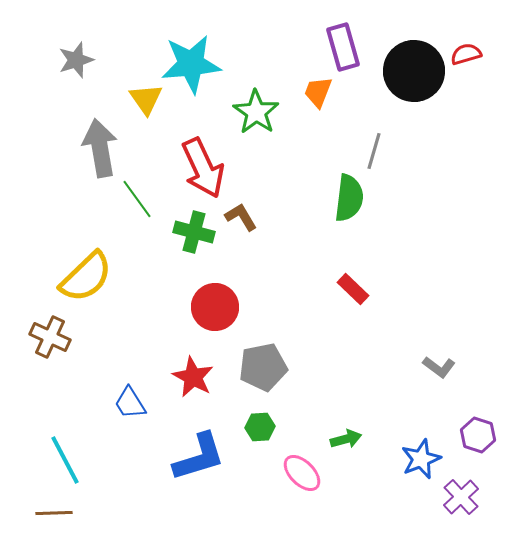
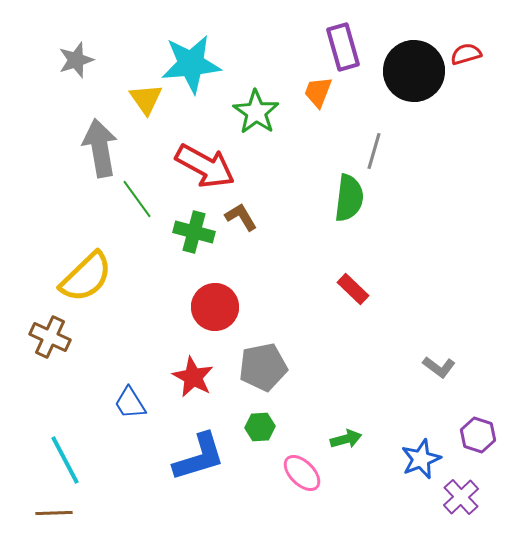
red arrow: moved 2 px right, 2 px up; rotated 36 degrees counterclockwise
